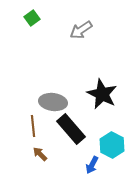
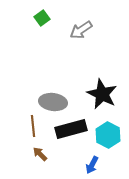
green square: moved 10 px right
black rectangle: rotated 64 degrees counterclockwise
cyan hexagon: moved 4 px left, 10 px up
